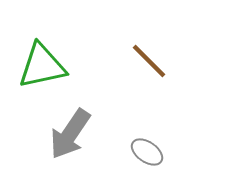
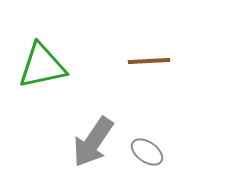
brown line: rotated 48 degrees counterclockwise
gray arrow: moved 23 px right, 8 px down
